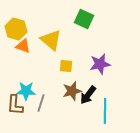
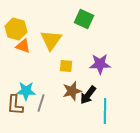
yellow triangle: rotated 25 degrees clockwise
purple star: rotated 10 degrees clockwise
